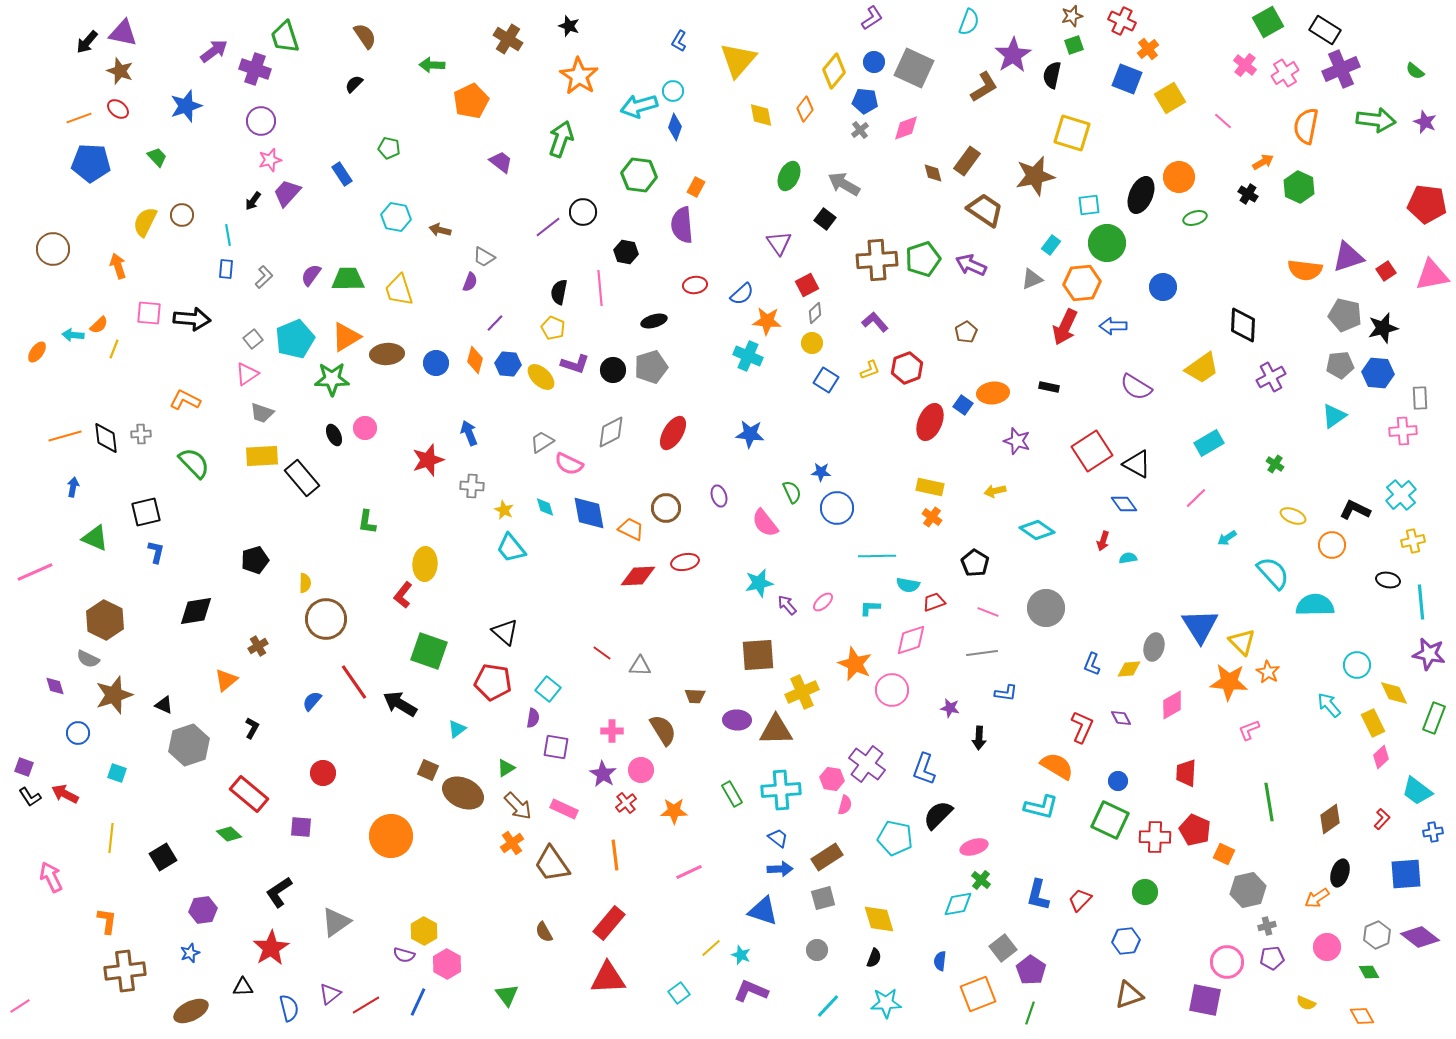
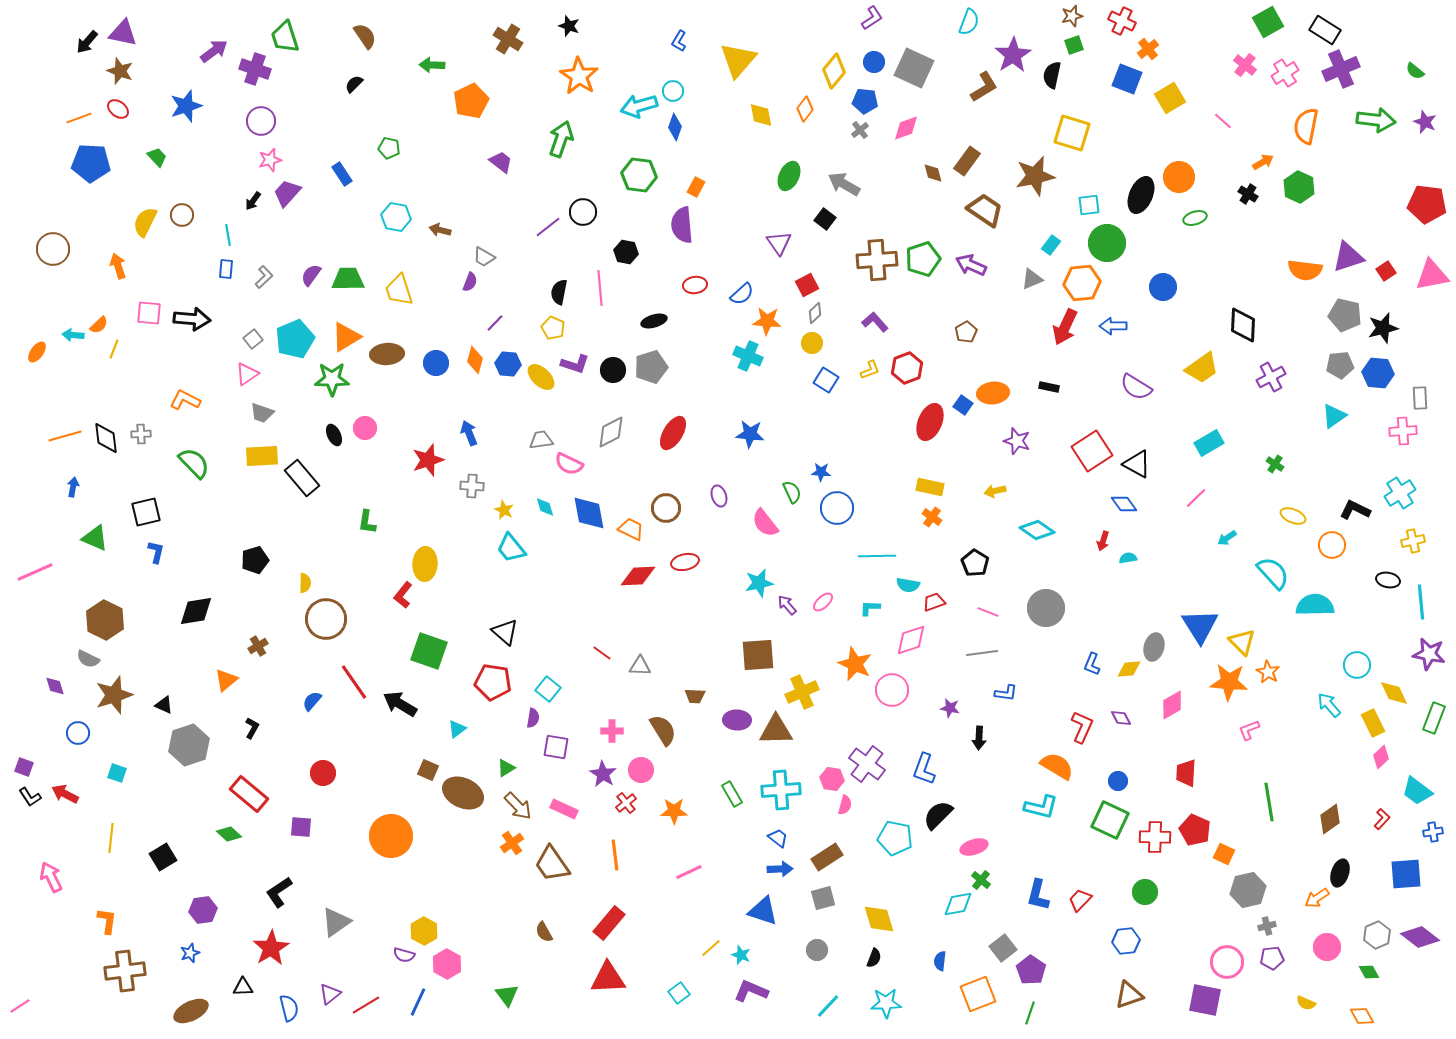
gray trapezoid at (542, 442): moved 1 px left, 2 px up; rotated 25 degrees clockwise
cyan cross at (1401, 495): moved 1 px left, 2 px up; rotated 8 degrees clockwise
